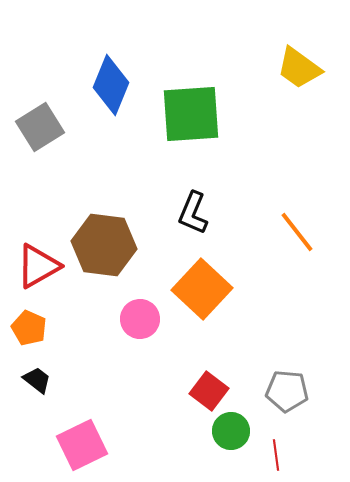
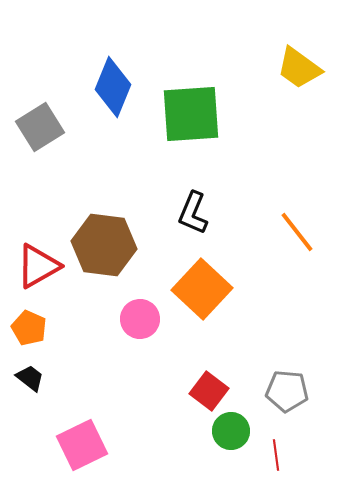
blue diamond: moved 2 px right, 2 px down
black trapezoid: moved 7 px left, 2 px up
